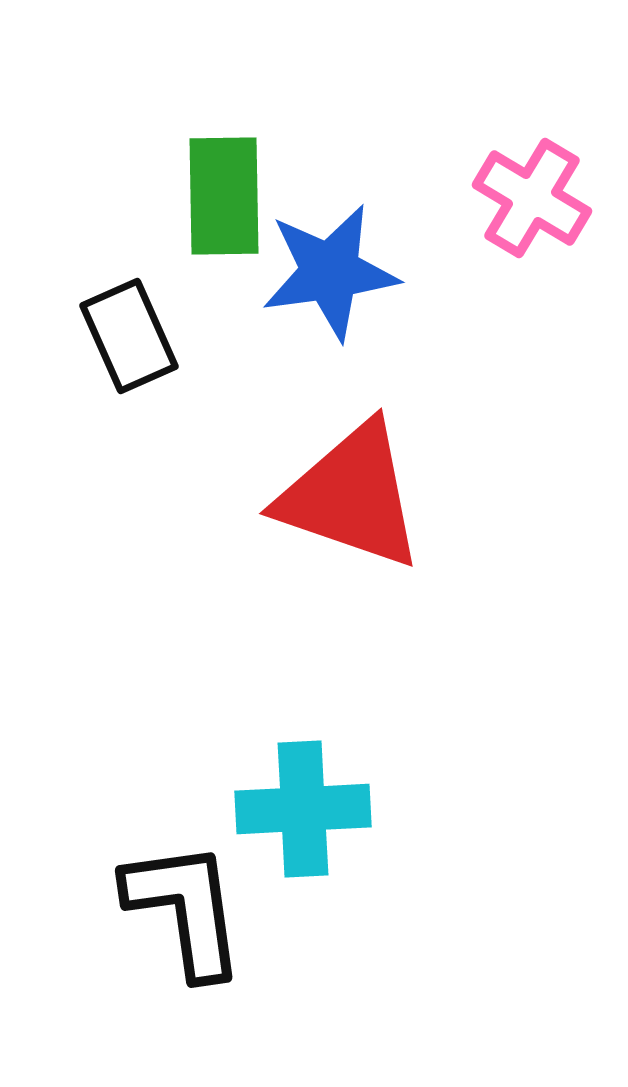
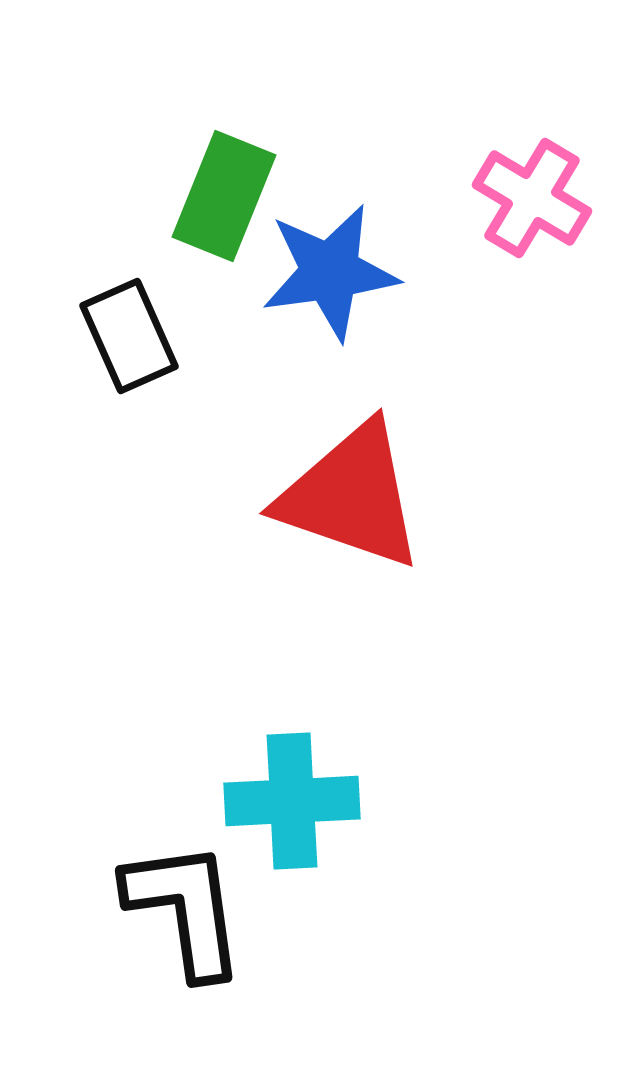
green rectangle: rotated 23 degrees clockwise
cyan cross: moved 11 px left, 8 px up
